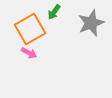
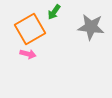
gray star: moved 4 px down; rotated 28 degrees clockwise
pink arrow: moved 1 px left, 1 px down; rotated 14 degrees counterclockwise
